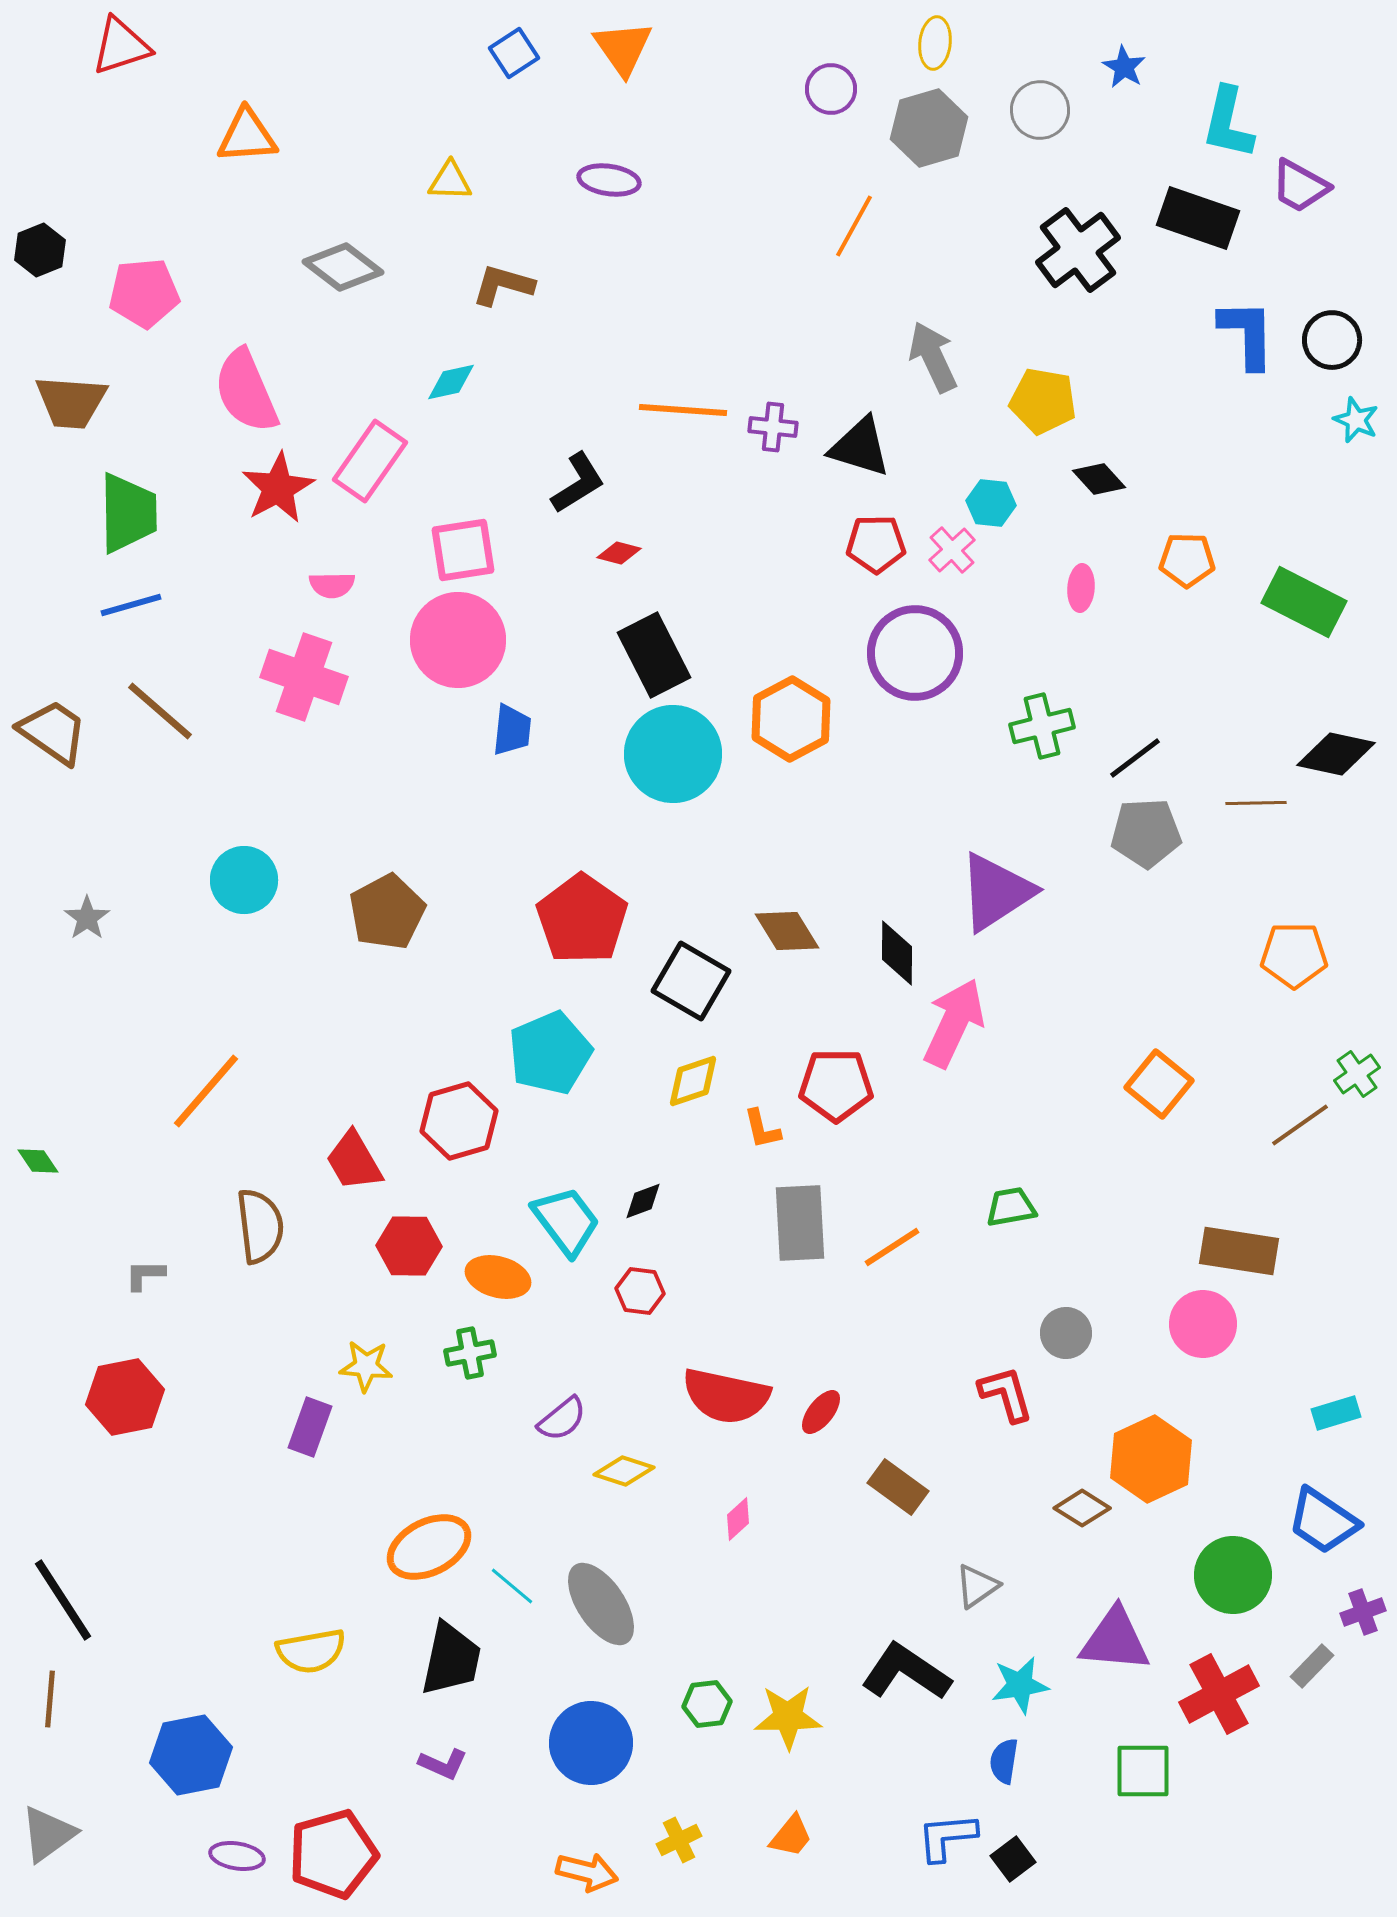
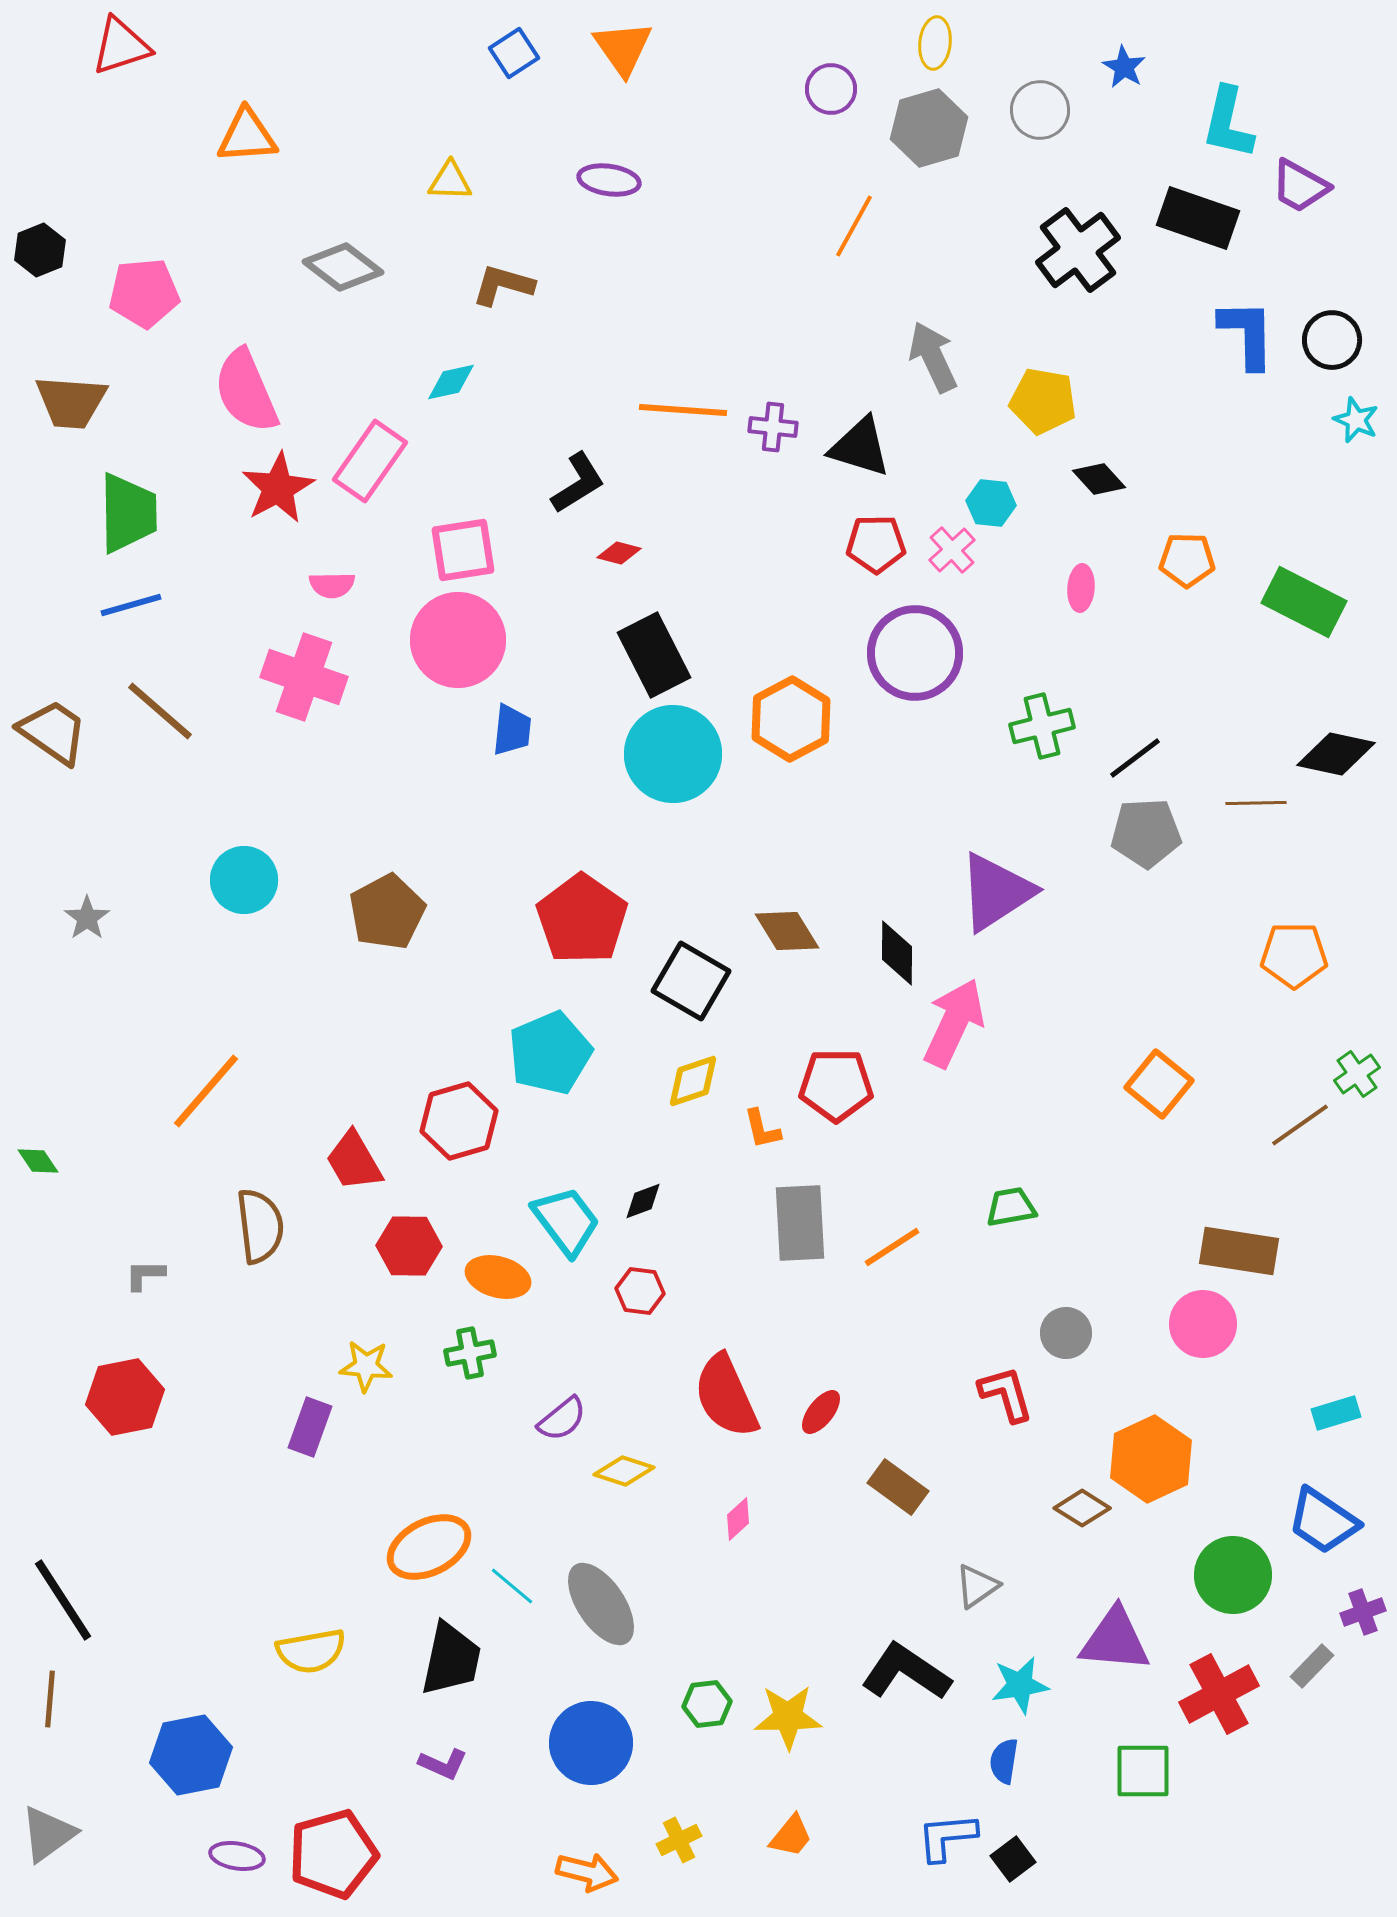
red semicircle at (726, 1396): rotated 54 degrees clockwise
